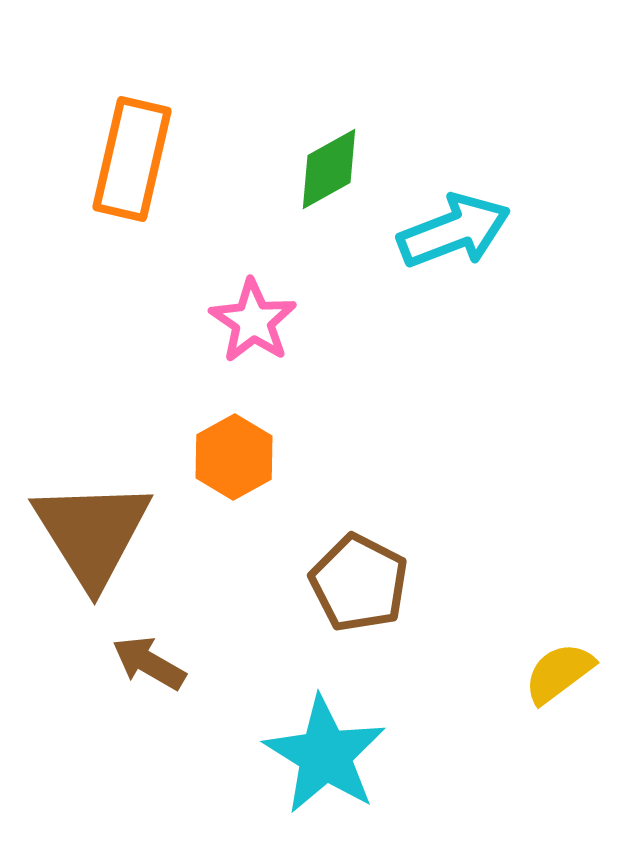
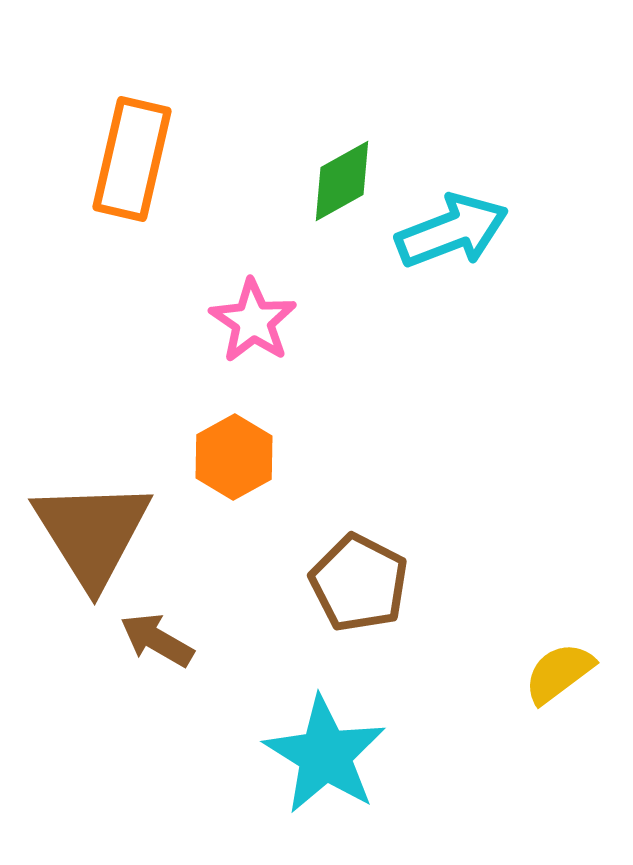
green diamond: moved 13 px right, 12 px down
cyan arrow: moved 2 px left
brown arrow: moved 8 px right, 23 px up
